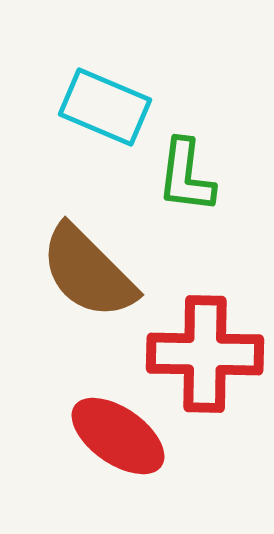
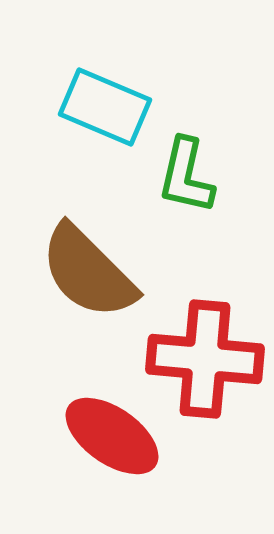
green L-shape: rotated 6 degrees clockwise
red cross: moved 5 px down; rotated 4 degrees clockwise
red ellipse: moved 6 px left
